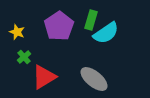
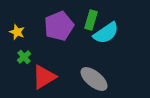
purple pentagon: rotated 12 degrees clockwise
